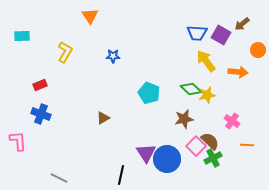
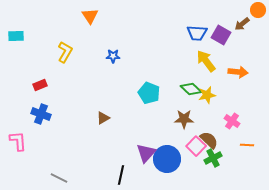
cyan rectangle: moved 6 px left
orange circle: moved 40 px up
brown star: rotated 12 degrees clockwise
brown semicircle: moved 1 px left, 1 px up
purple triangle: rotated 15 degrees clockwise
